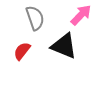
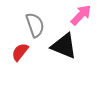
gray semicircle: moved 7 px down
red semicircle: moved 2 px left, 1 px down
